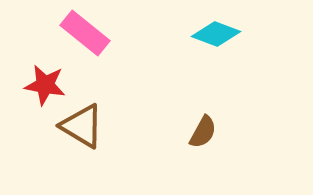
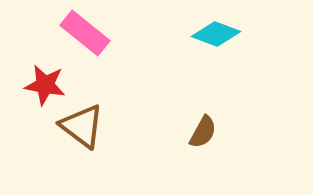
brown triangle: rotated 6 degrees clockwise
